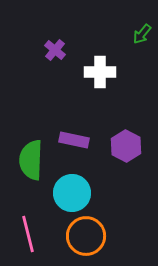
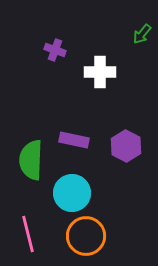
purple cross: rotated 20 degrees counterclockwise
